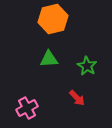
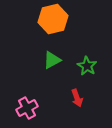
green triangle: moved 3 px right, 1 px down; rotated 24 degrees counterclockwise
red arrow: rotated 24 degrees clockwise
